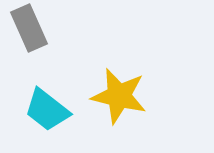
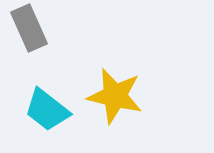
yellow star: moved 4 px left
